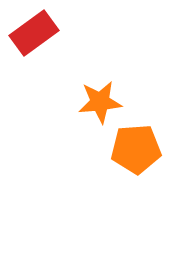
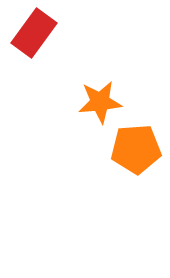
red rectangle: rotated 18 degrees counterclockwise
